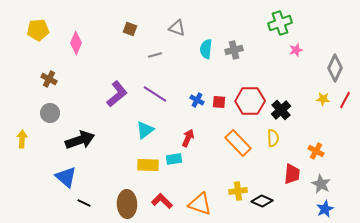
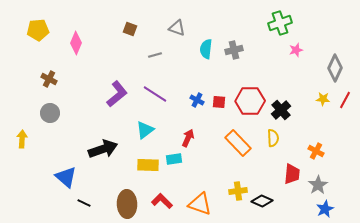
black arrow: moved 23 px right, 9 px down
gray star: moved 3 px left, 1 px down; rotated 12 degrees clockwise
